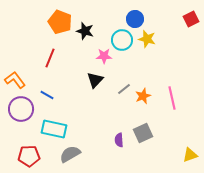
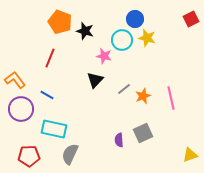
yellow star: moved 1 px up
pink star: rotated 14 degrees clockwise
pink line: moved 1 px left
gray semicircle: rotated 35 degrees counterclockwise
